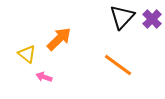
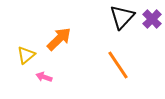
yellow triangle: moved 1 px left, 1 px down; rotated 42 degrees clockwise
orange line: rotated 20 degrees clockwise
